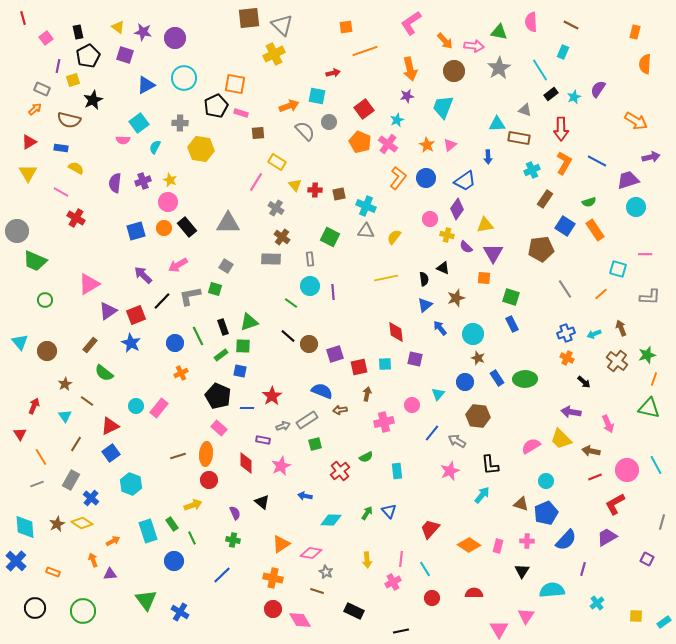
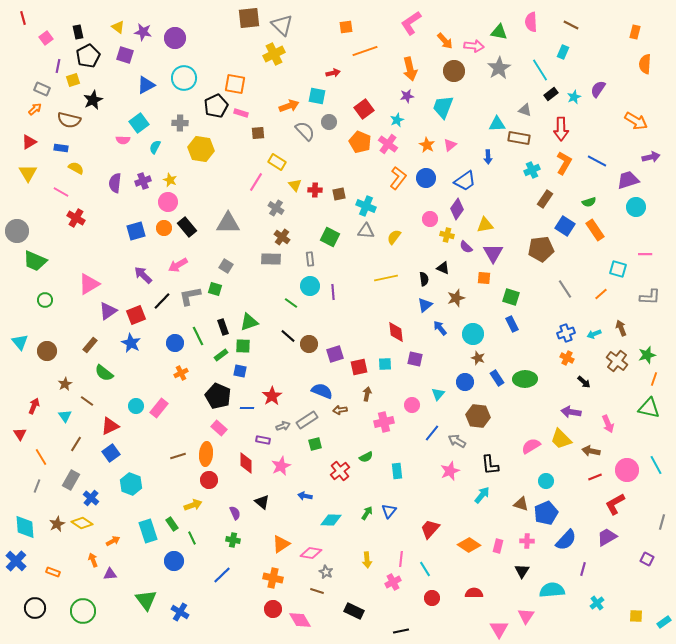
gray line at (37, 484): moved 2 px down; rotated 48 degrees counterclockwise
blue triangle at (389, 511): rotated 21 degrees clockwise
